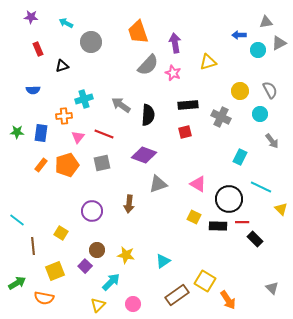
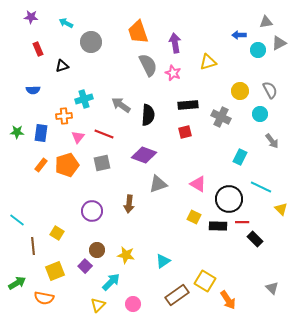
gray semicircle at (148, 65): rotated 70 degrees counterclockwise
yellow square at (61, 233): moved 4 px left
